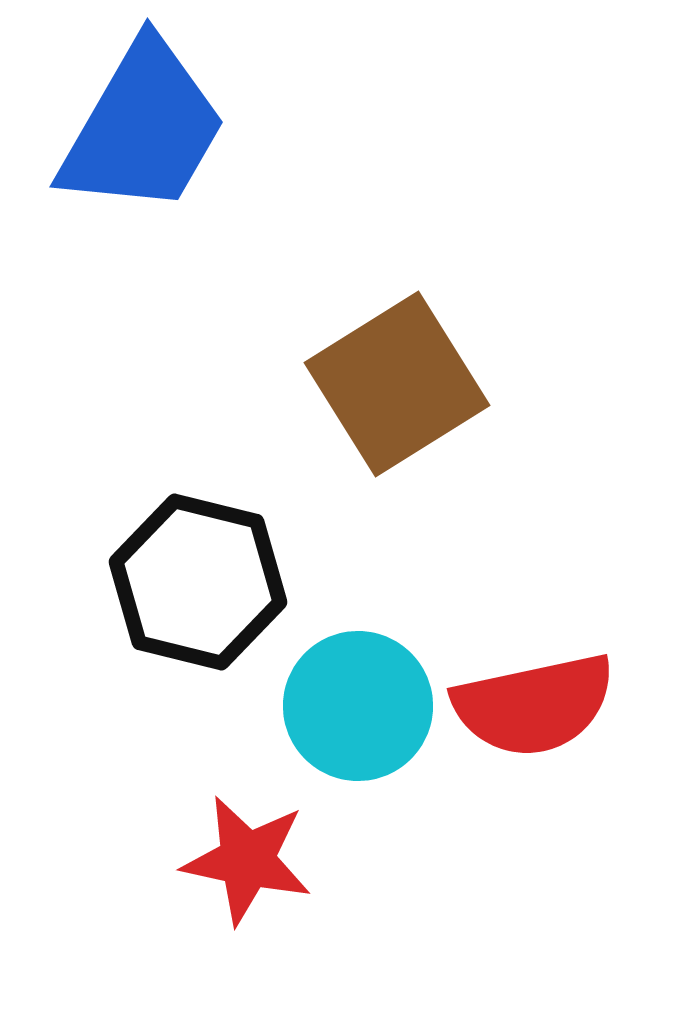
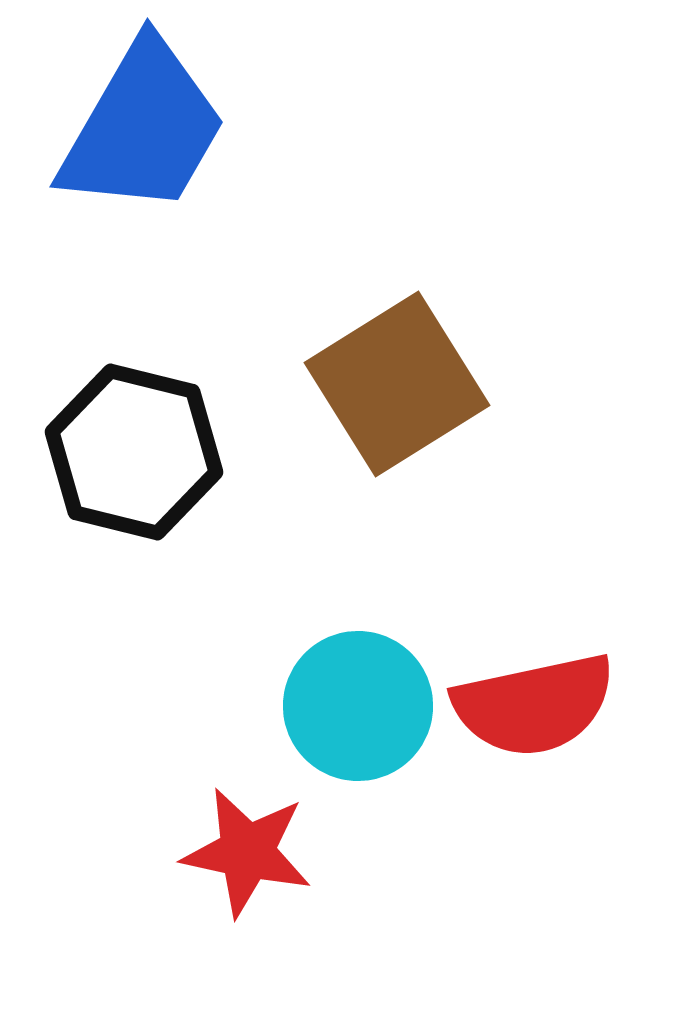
black hexagon: moved 64 px left, 130 px up
red star: moved 8 px up
